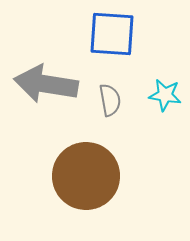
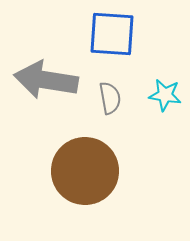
gray arrow: moved 4 px up
gray semicircle: moved 2 px up
brown circle: moved 1 px left, 5 px up
